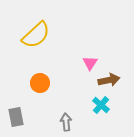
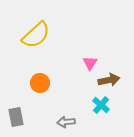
gray arrow: rotated 90 degrees counterclockwise
